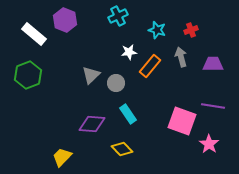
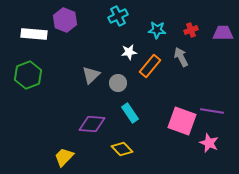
cyan star: rotated 12 degrees counterclockwise
white rectangle: rotated 35 degrees counterclockwise
gray arrow: rotated 12 degrees counterclockwise
purple trapezoid: moved 10 px right, 31 px up
gray circle: moved 2 px right
purple line: moved 1 px left, 5 px down
cyan rectangle: moved 2 px right, 1 px up
pink star: moved 1 px up; rotated 12 degrees counterclockwise
yellow trapezoid: moved 2 px right
